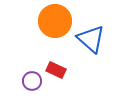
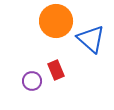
orange circle: moved 1 px right
red rectangle: rotated 42 degrees clockwise
